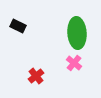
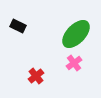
green ellipse: moved 1 px left, 1 px down; rotated 48 degrees clockwise
pink cross: rotated 14 degrees clockwise
